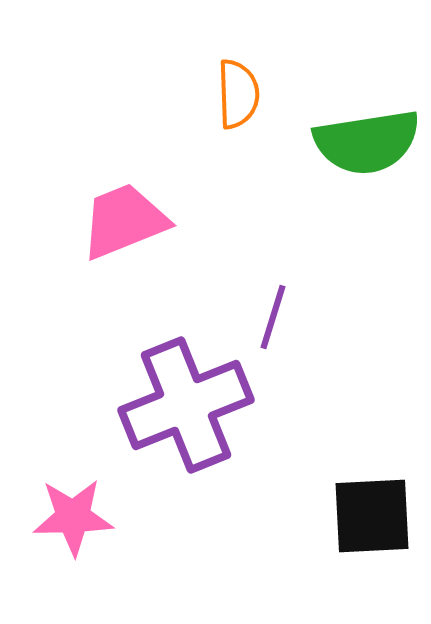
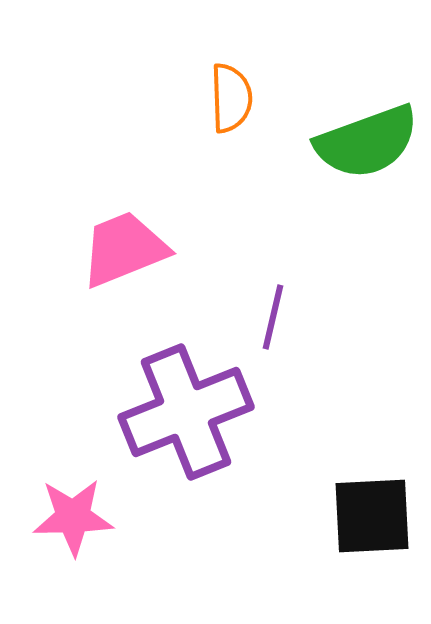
orange semicircle: moved 7 px left, 4 px down
green semicircle: rotated 11 degrees counterclockwise
pink trapezoid: moved 28 px down
purple line: rotated 4 degrees counterclockwise
purple cross: moved 7 px down
